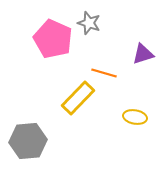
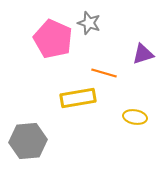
yellow rectangle: rotated 36 degrees clockwise
